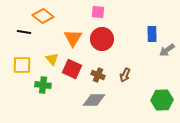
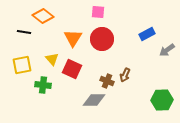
blue rectangle: moved 5 px left; rotated 63 degrees clockwise
yellow square: rotated 12 degrees counterclockwise
brown cross: moved 9 px right, 6 px down
